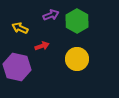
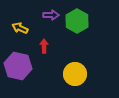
purple arrow: rotated 21 degrees clockwise
red arrow: moved 2 px right; rotated 72 degrees counterclockwise
yellow circle: moved 2 px left, 15 px down
purple hexagon: moved 1 px right, 1 px up
